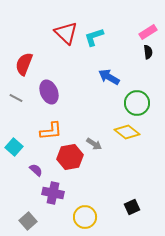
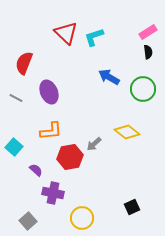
red semicircle: moved 1 px up
green circle: moved 6 px right, 14 px up
gray arrow: rotated 105 degrees clockwise
yellow circle: moved 3 px left, 1 px down
